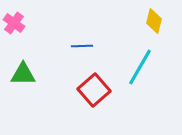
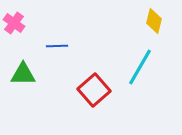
blue line: moved 25 px left
